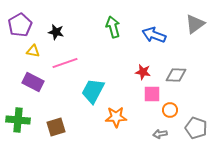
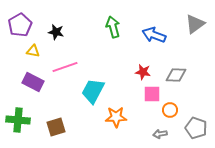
pink line: moved 4 px down
